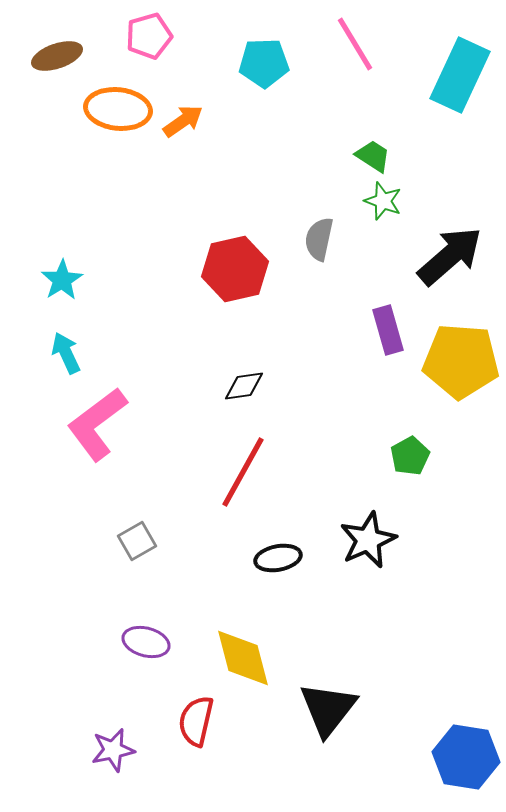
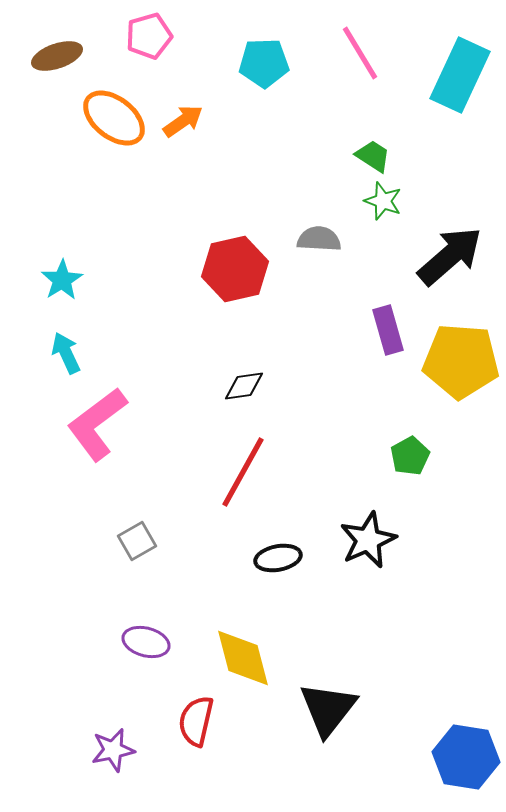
pink line: moved 5 px right, 9 px down
orange ellipse: moved 4 px left, 9 px down; rotated 32 degrees clockwise
gray semicircle: rotated 81 degrees clockwise
